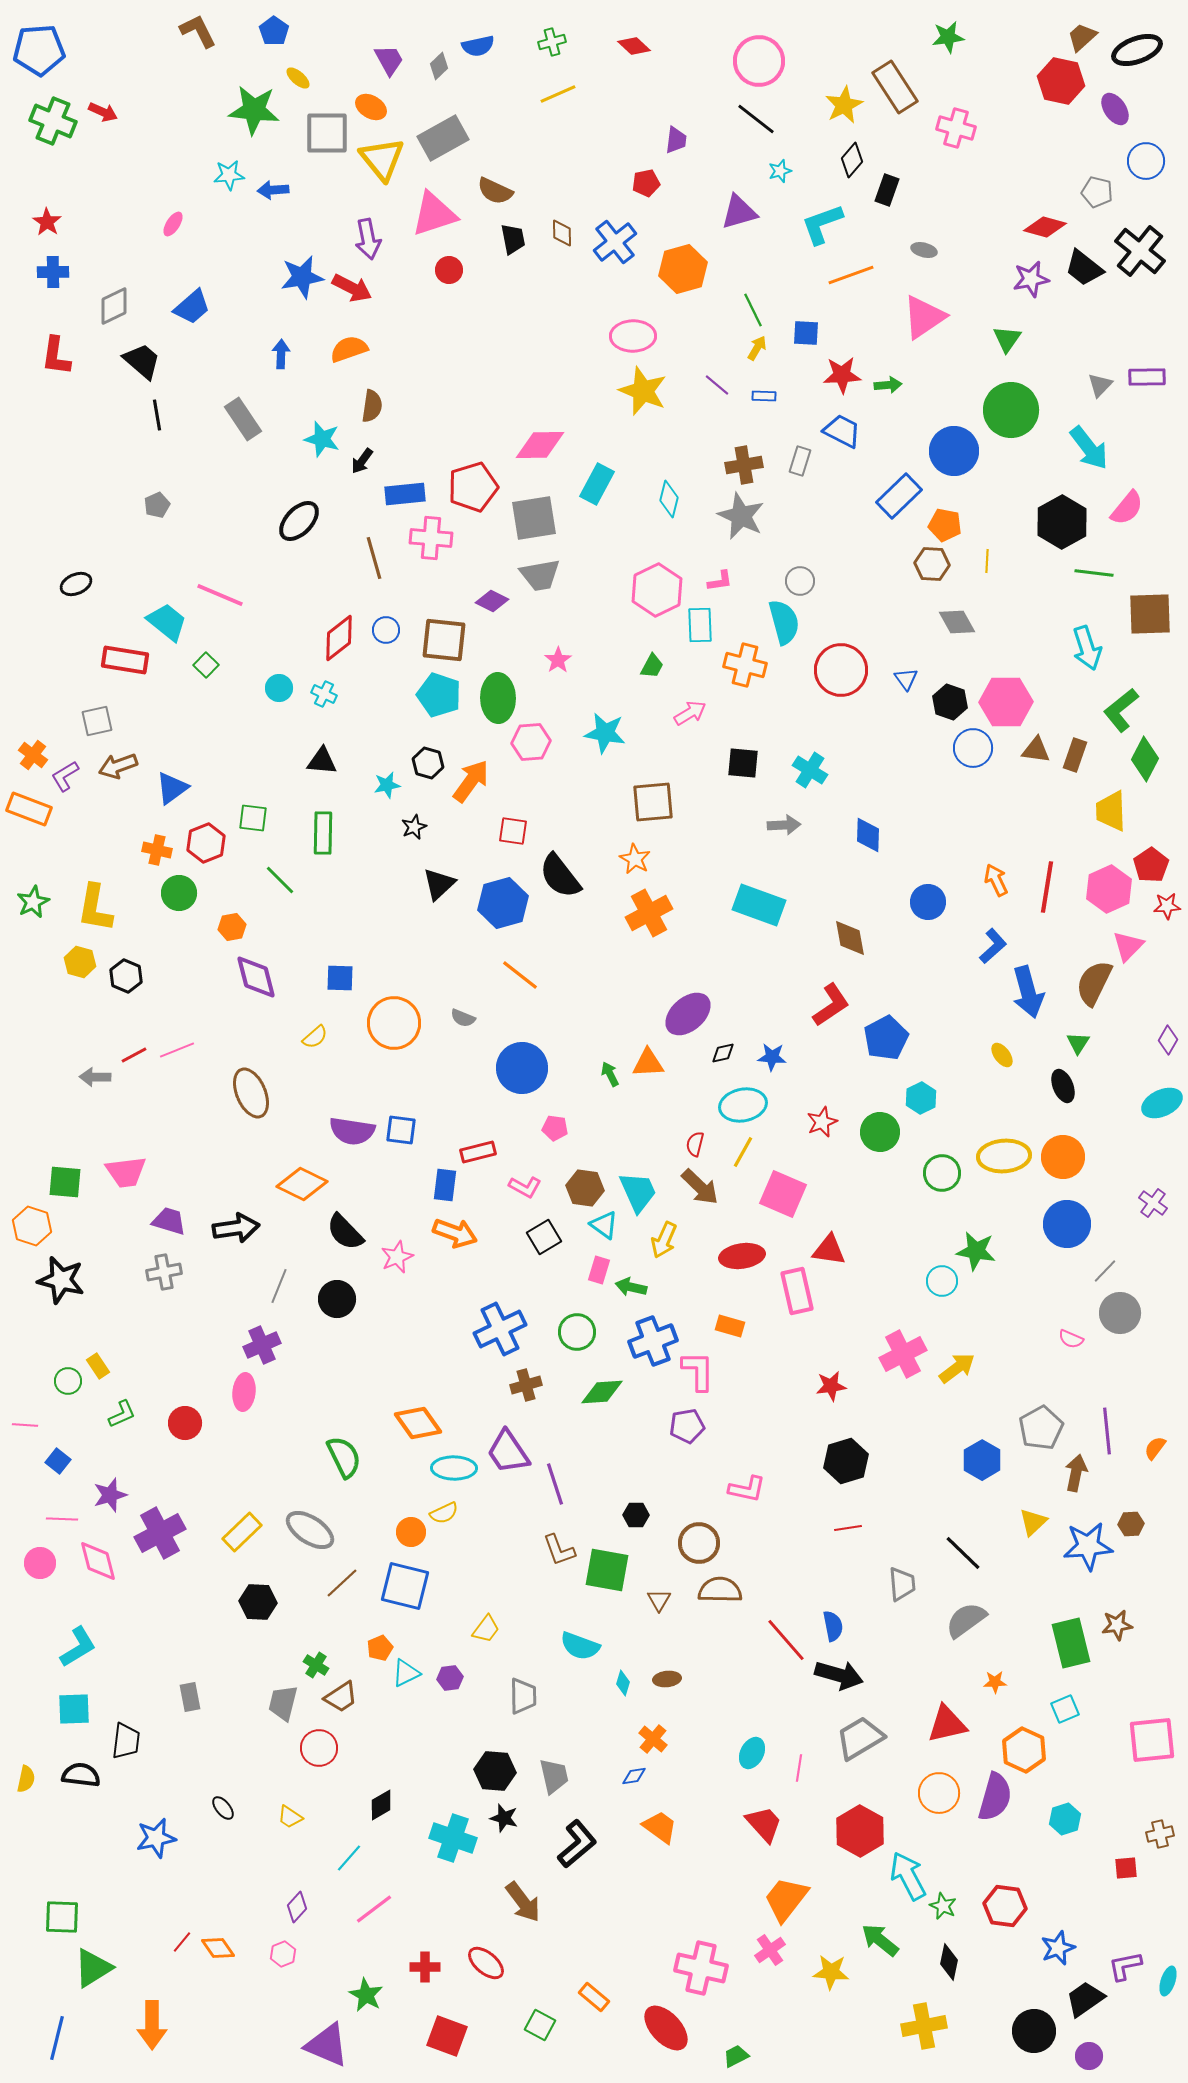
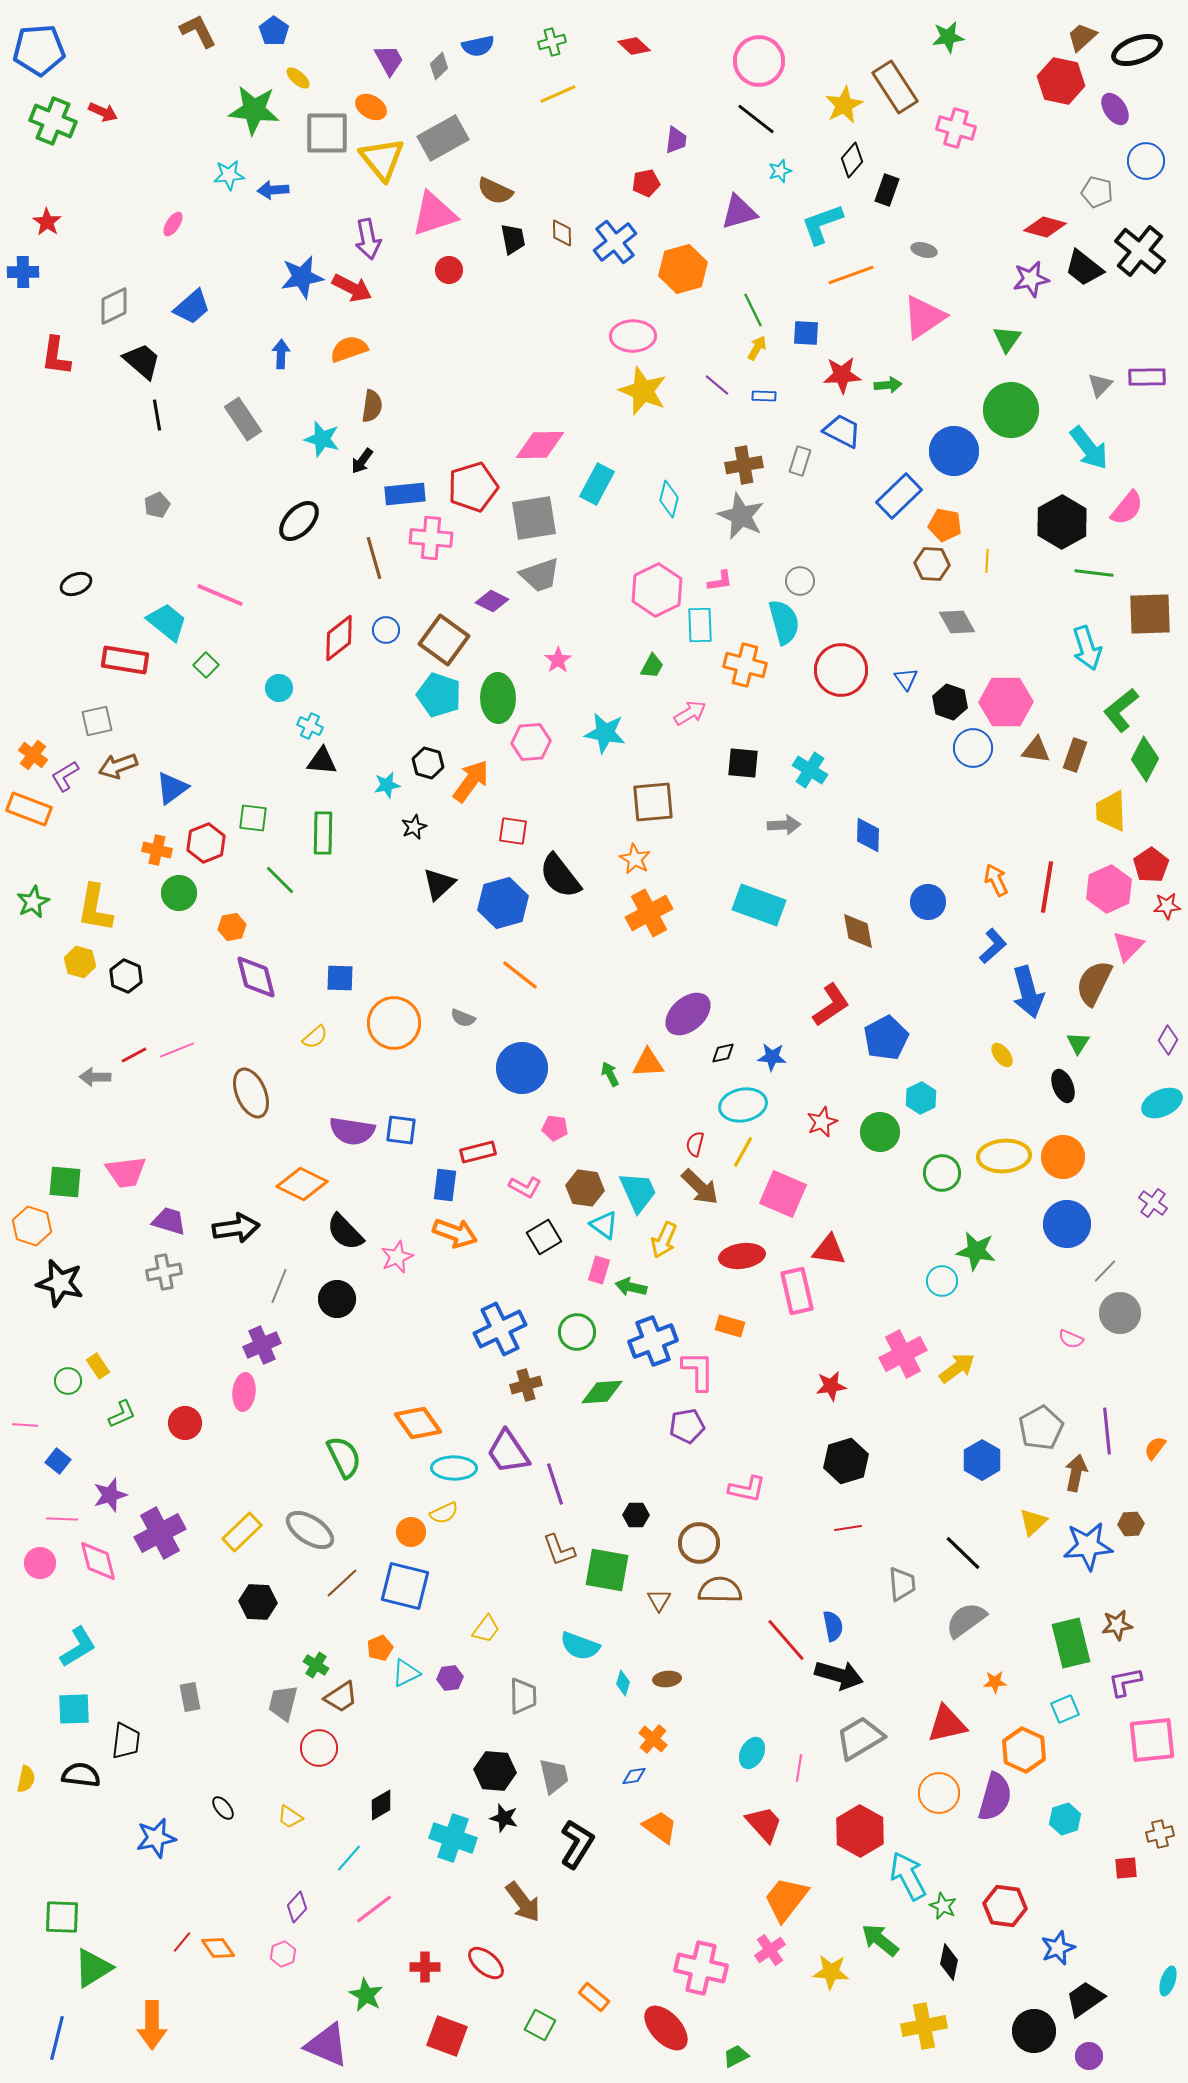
blue cross at (53, 272): moved 30 px left
gray trapezoid at (540, 575): rotated 9 degrees counterclockwise
brown square at (444, 640): rotated 30 degrees clockwise
cyan cross at (324, 694): moved 14 px left, 32 px down
brown diamond at (850, 938): moved 8 px right, 7 px up
black star at (61, 1280): moved 1 px left, 3 px down
black L-shape at (577, 1844): rotated 18 degrees counterclockwise
purple L-shape at (1125, 1966): moved 284 px up
